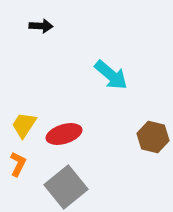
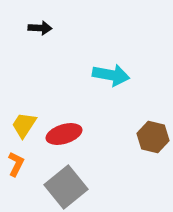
black arrow: moved 1 px left, 2 px down
cyan arrow: rotated 30 degrees counterclockwise
orange L-shape: moved 2 px left
